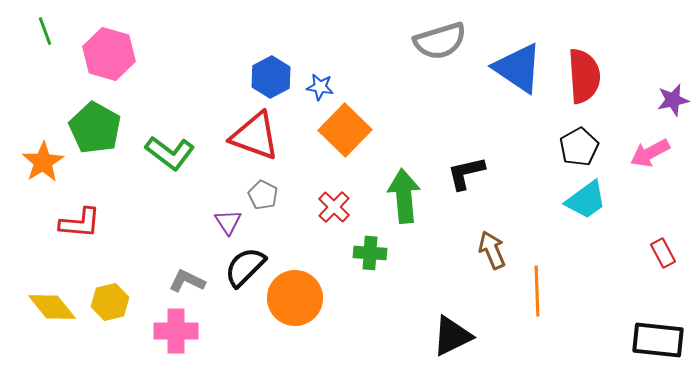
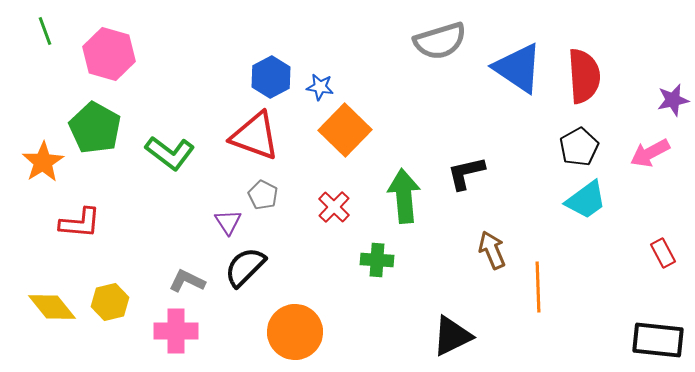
green cross: moved 7 px right, 7 px down
orange line: moved 1 px right, 4 px up
orange circle: moved 34 px down
